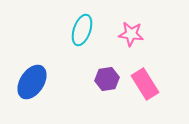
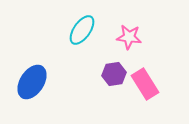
cyan ellipse: rotated 16 degrees clockwise
pink star: moved 2 px left, 3 px down
purple hexagon: moved 7 px right, 5 px up
